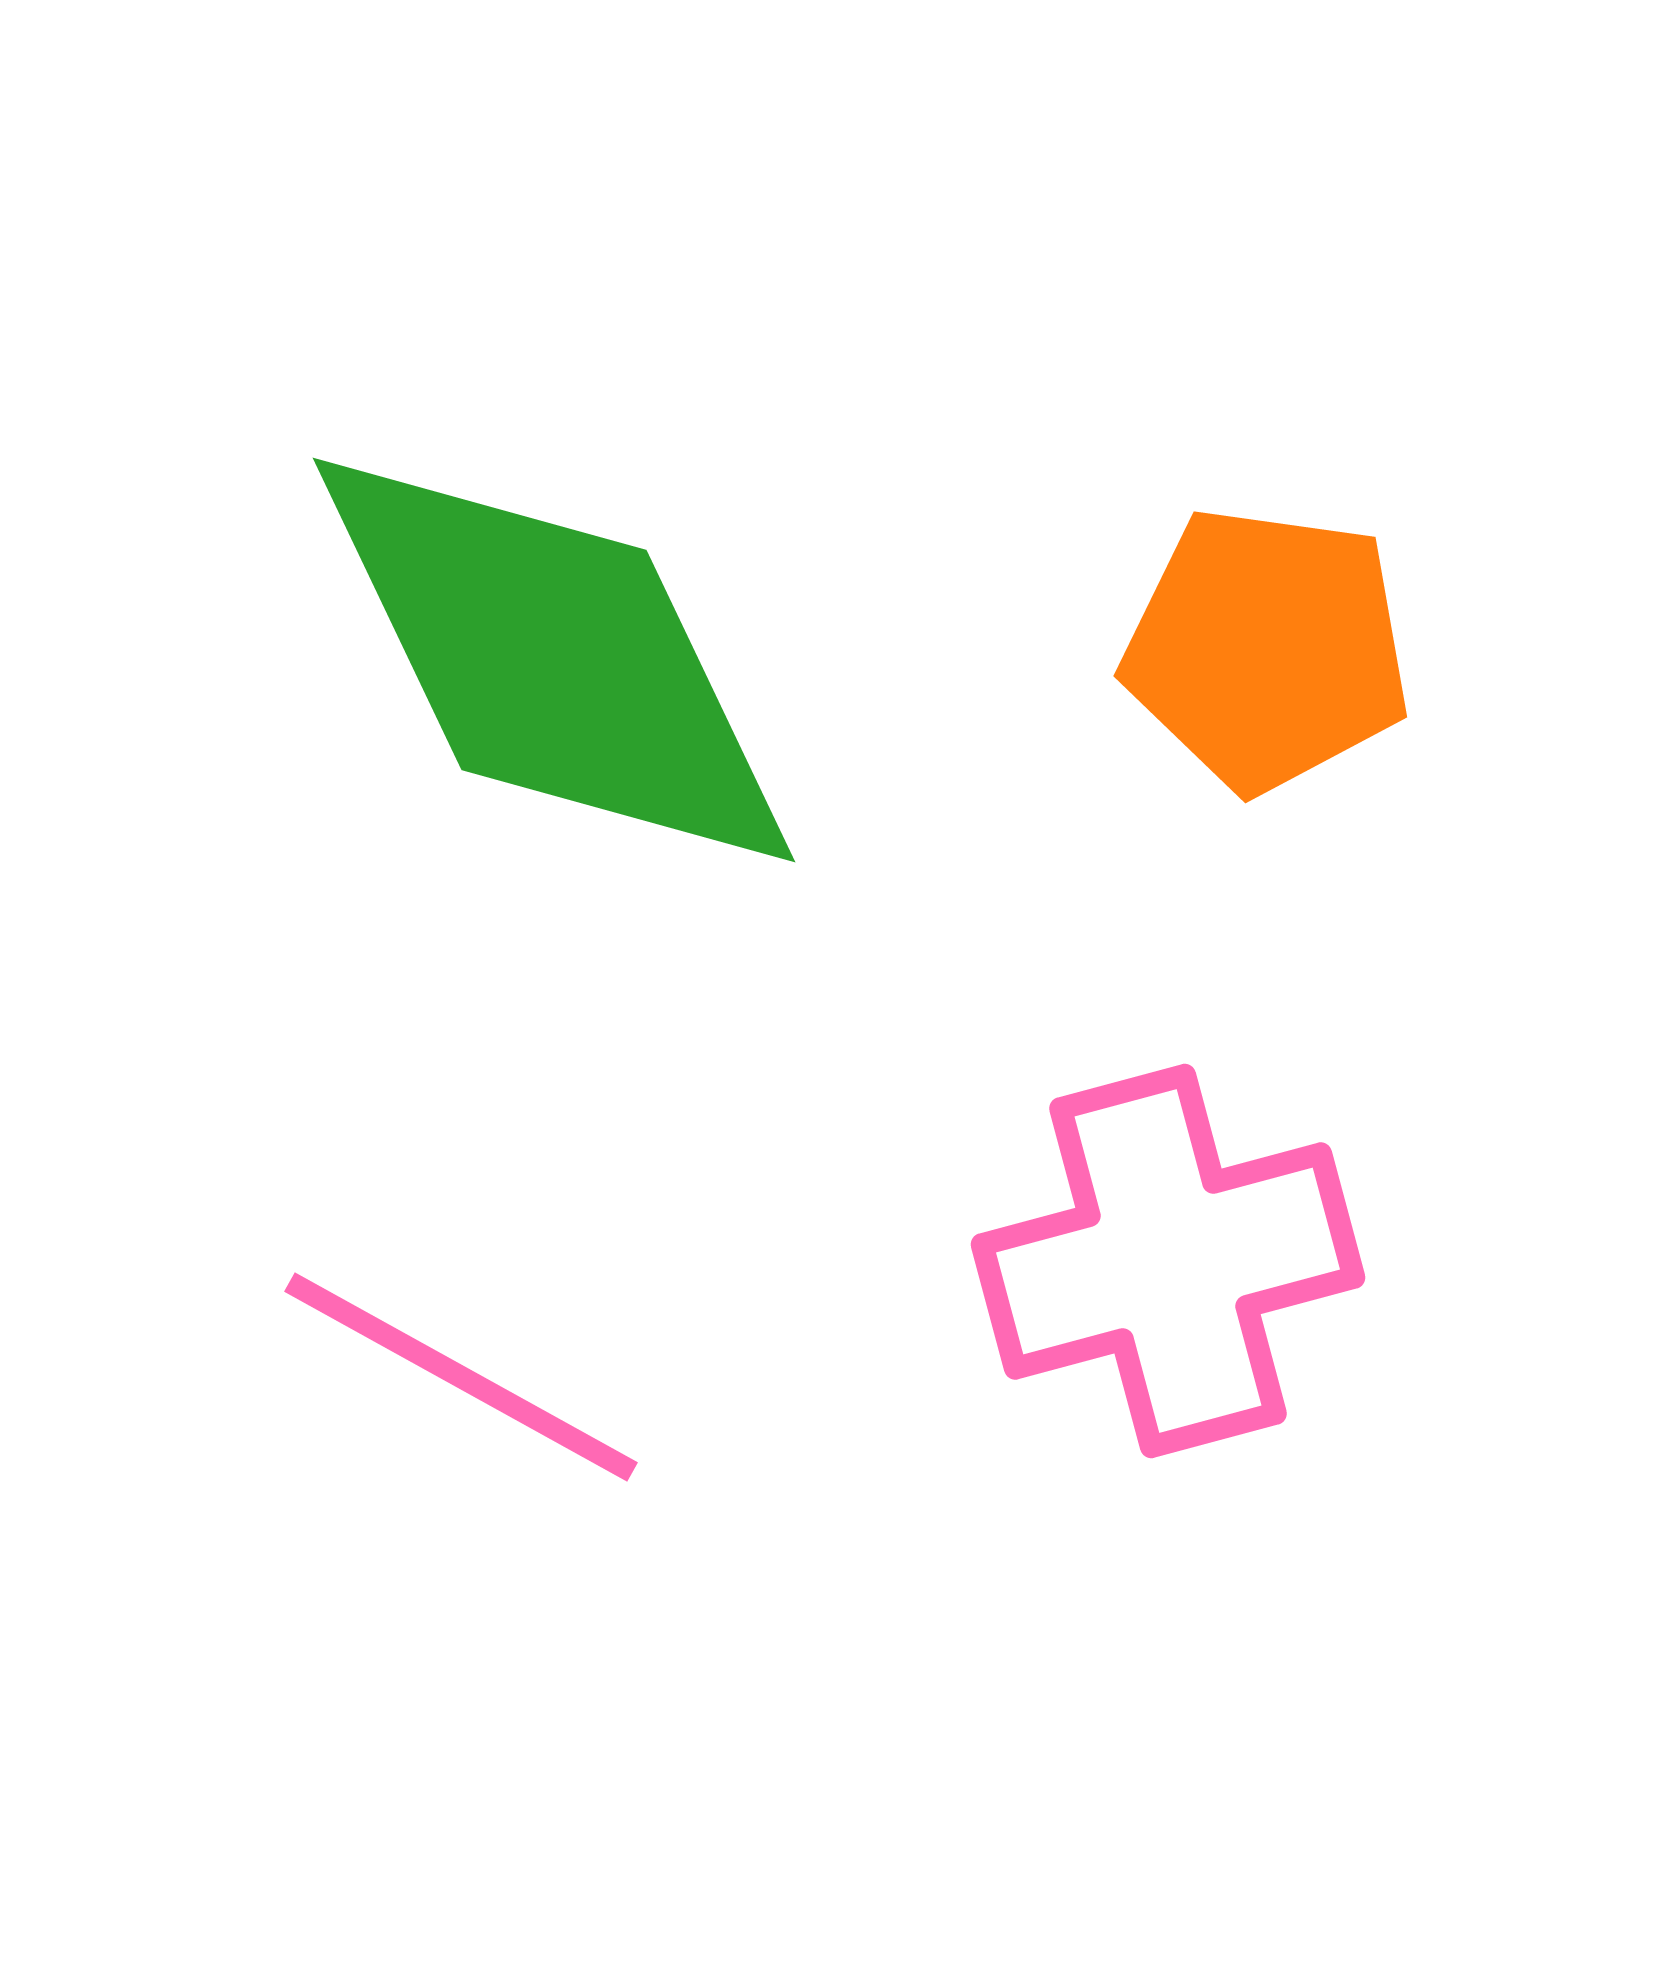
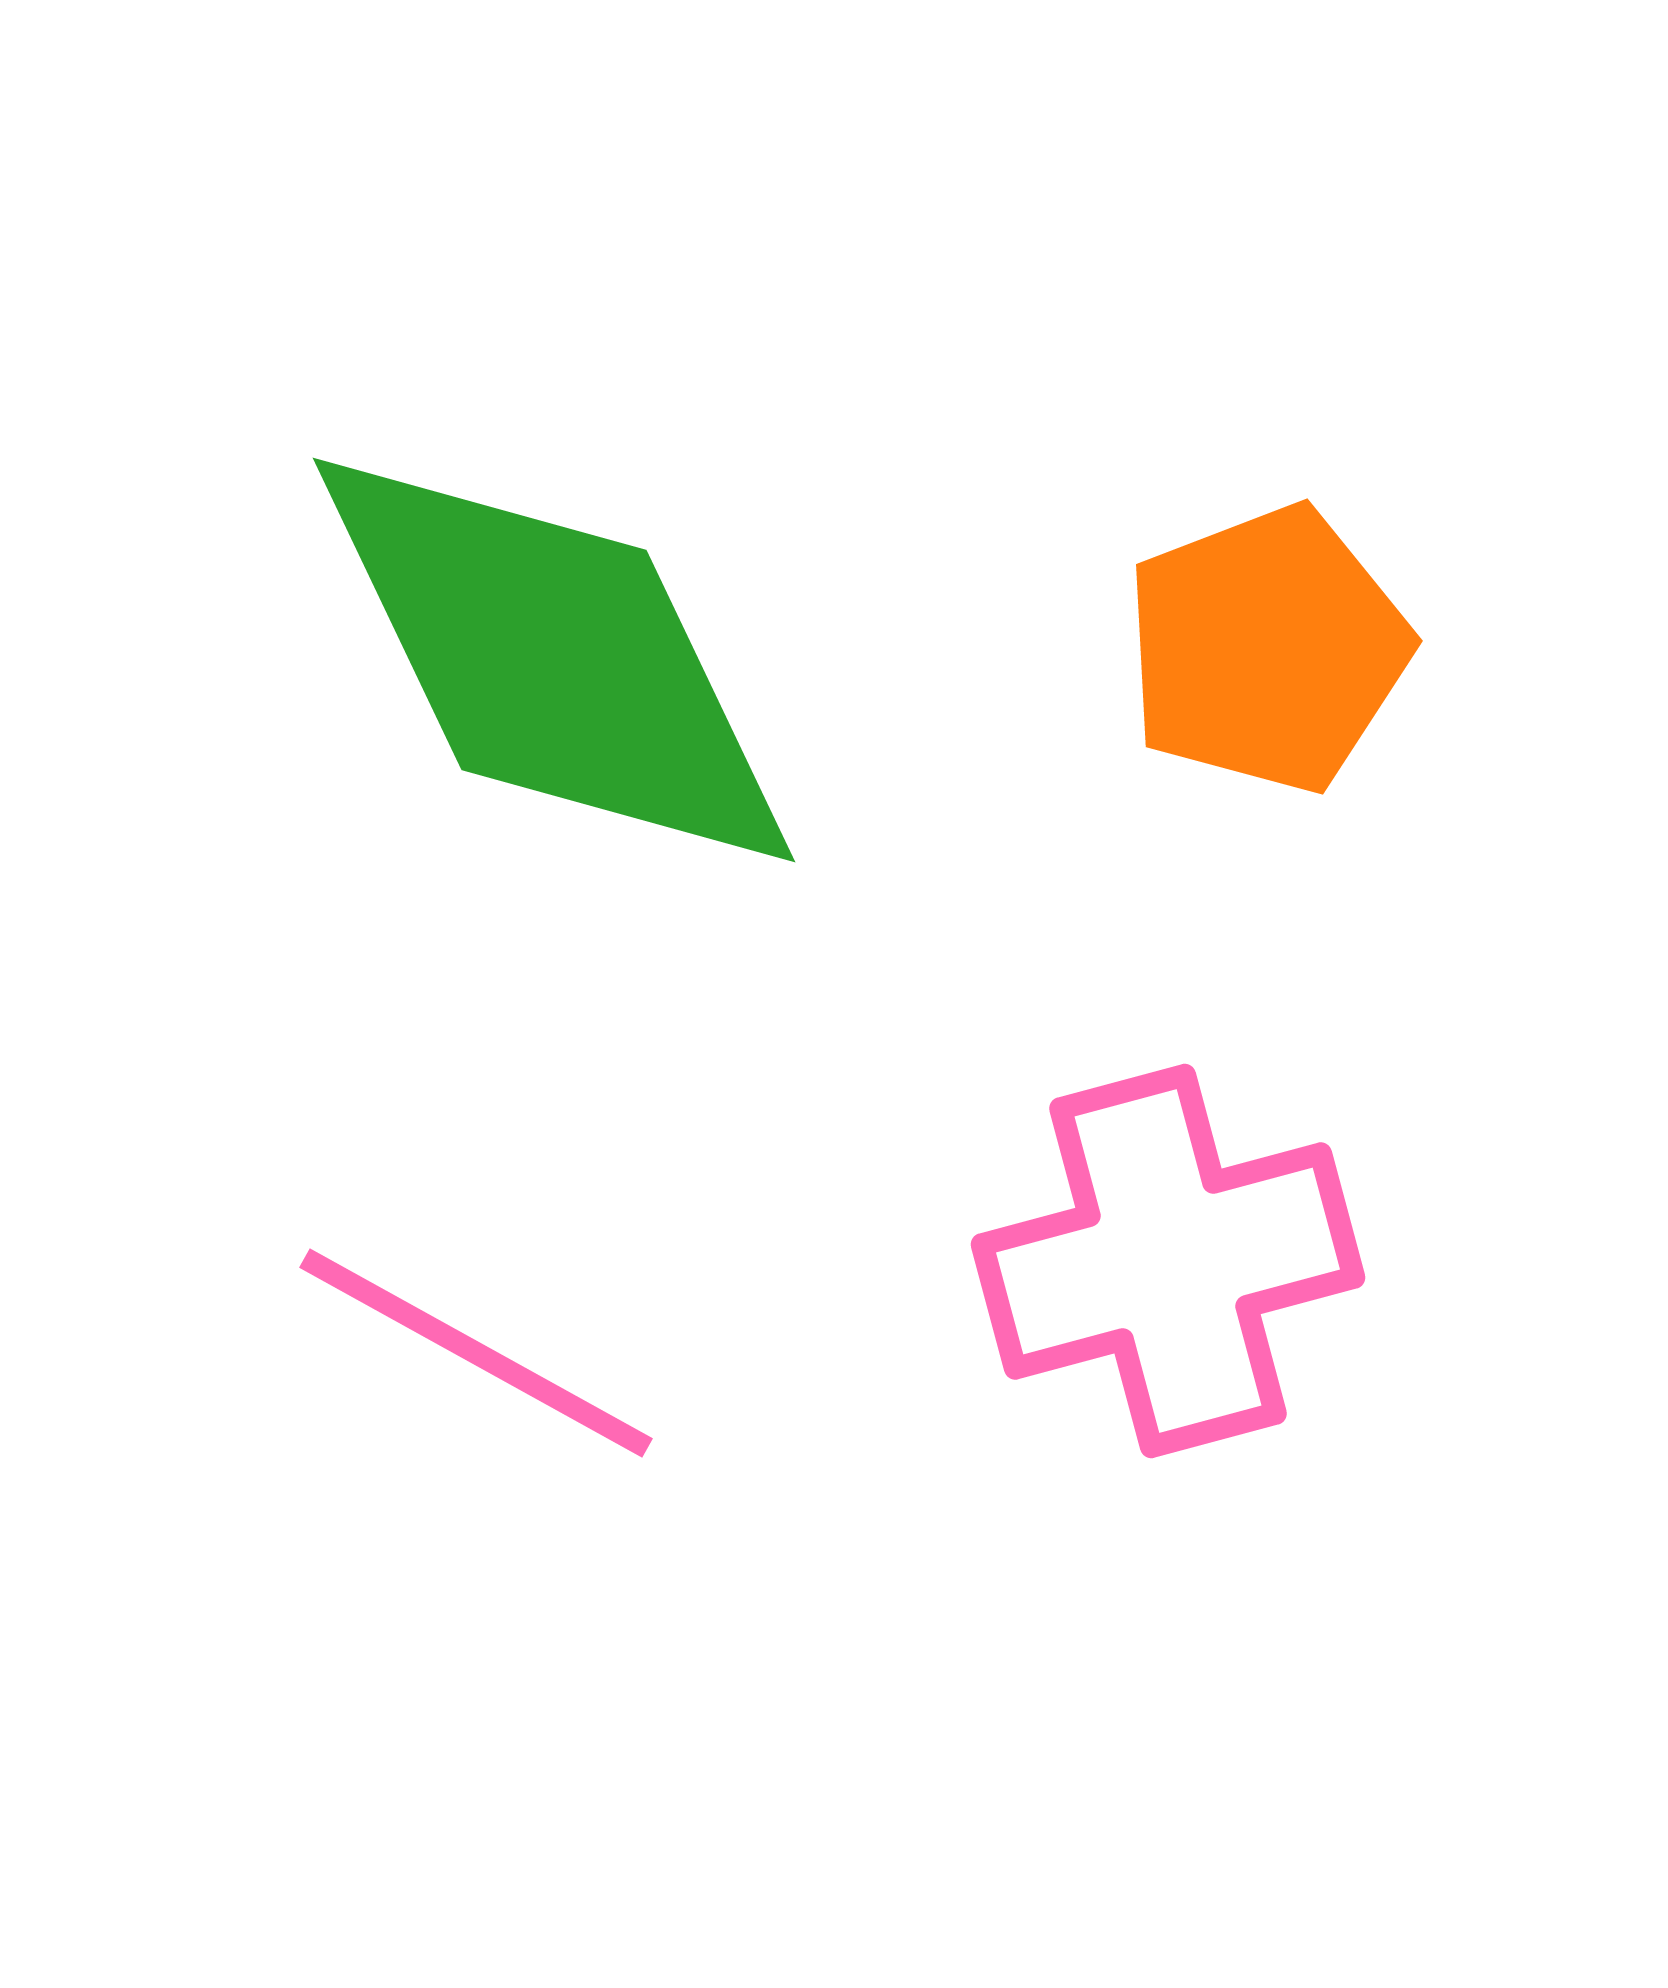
orange pentagon: rotated 29 degrees counterclockwise
pink line: moved 15 px right, 24 px up
